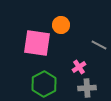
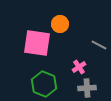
orange circle: moved 1 px left, 1 px up
green hexagon: rotated 10 degrees counterclockwise
